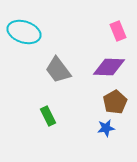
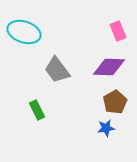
gray trapezoid: moved 1 px left
green rectangle: moved 11 px left, 6 px up
